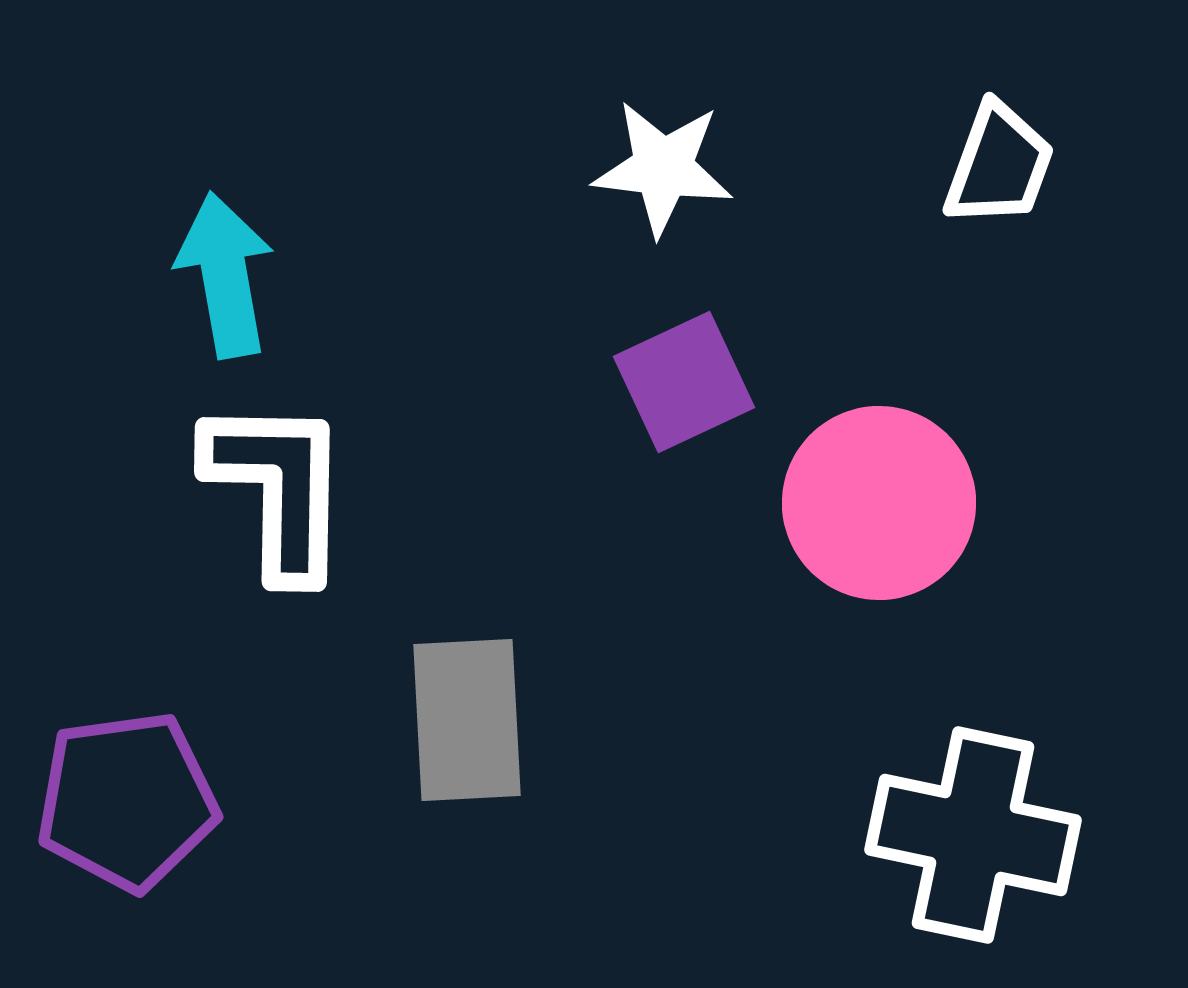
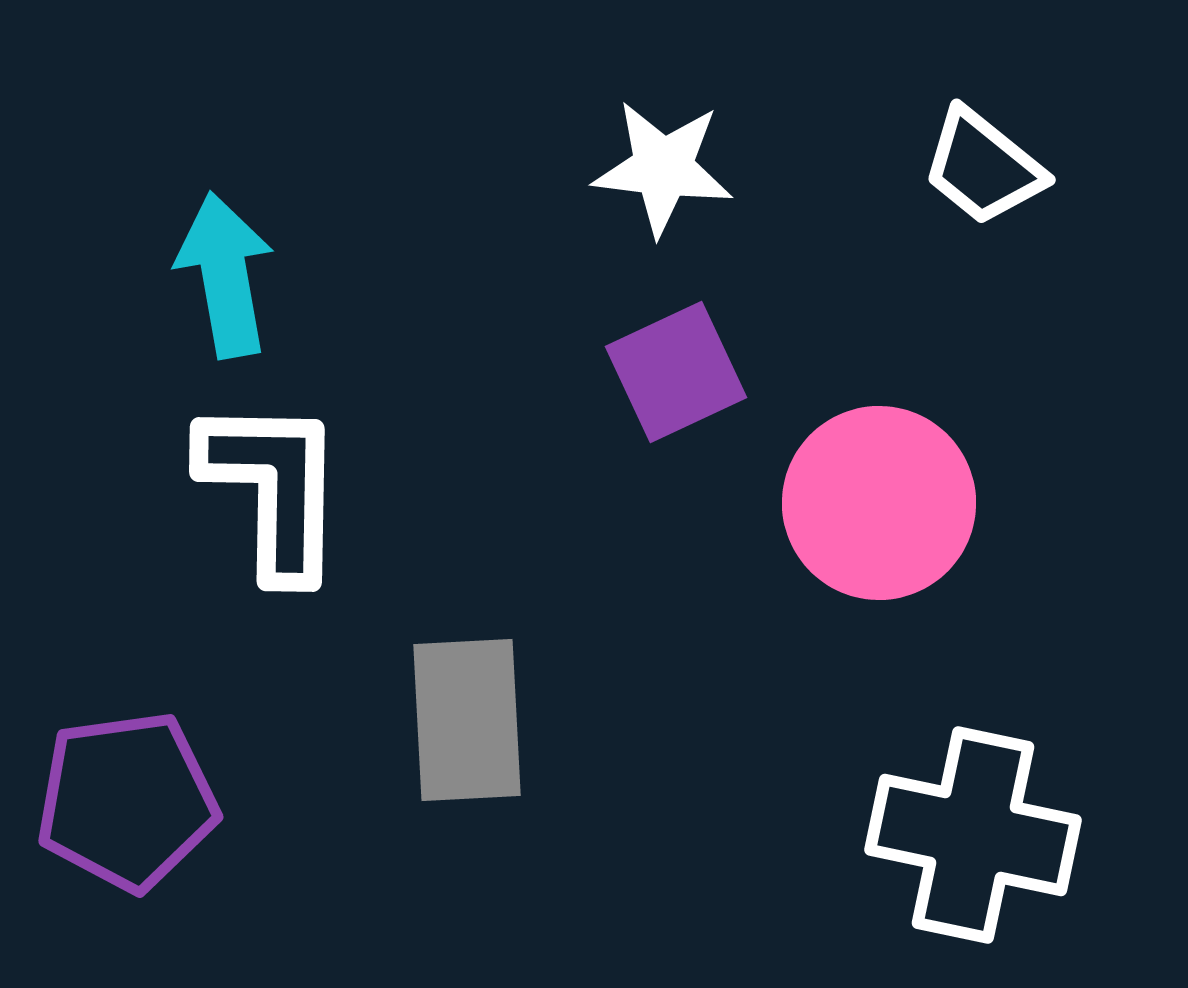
white trapezoid: moved 16 px left, 2 px down; rotated 109 degrees clockwise
purple square: moved 8 px left, 10 px up
white L-shape: moved 5 px left
